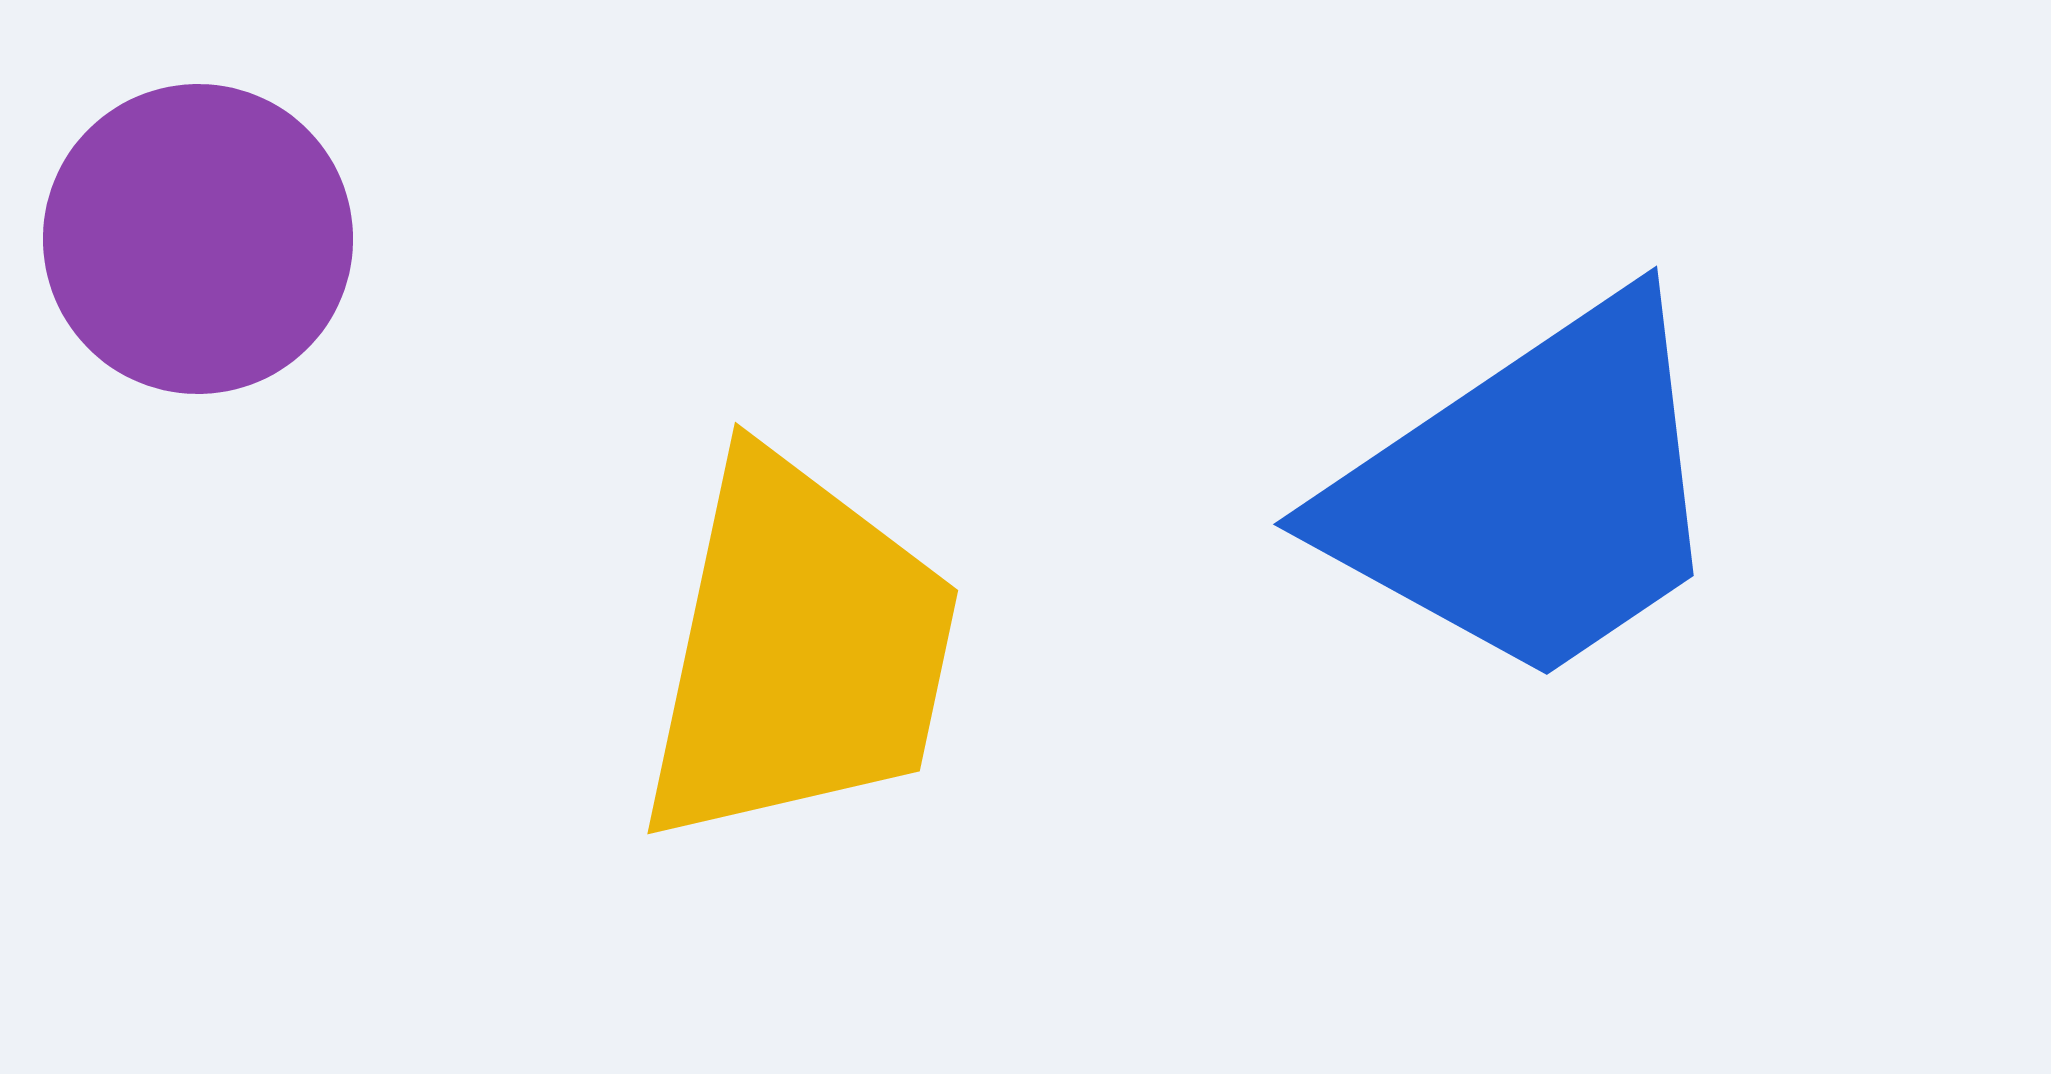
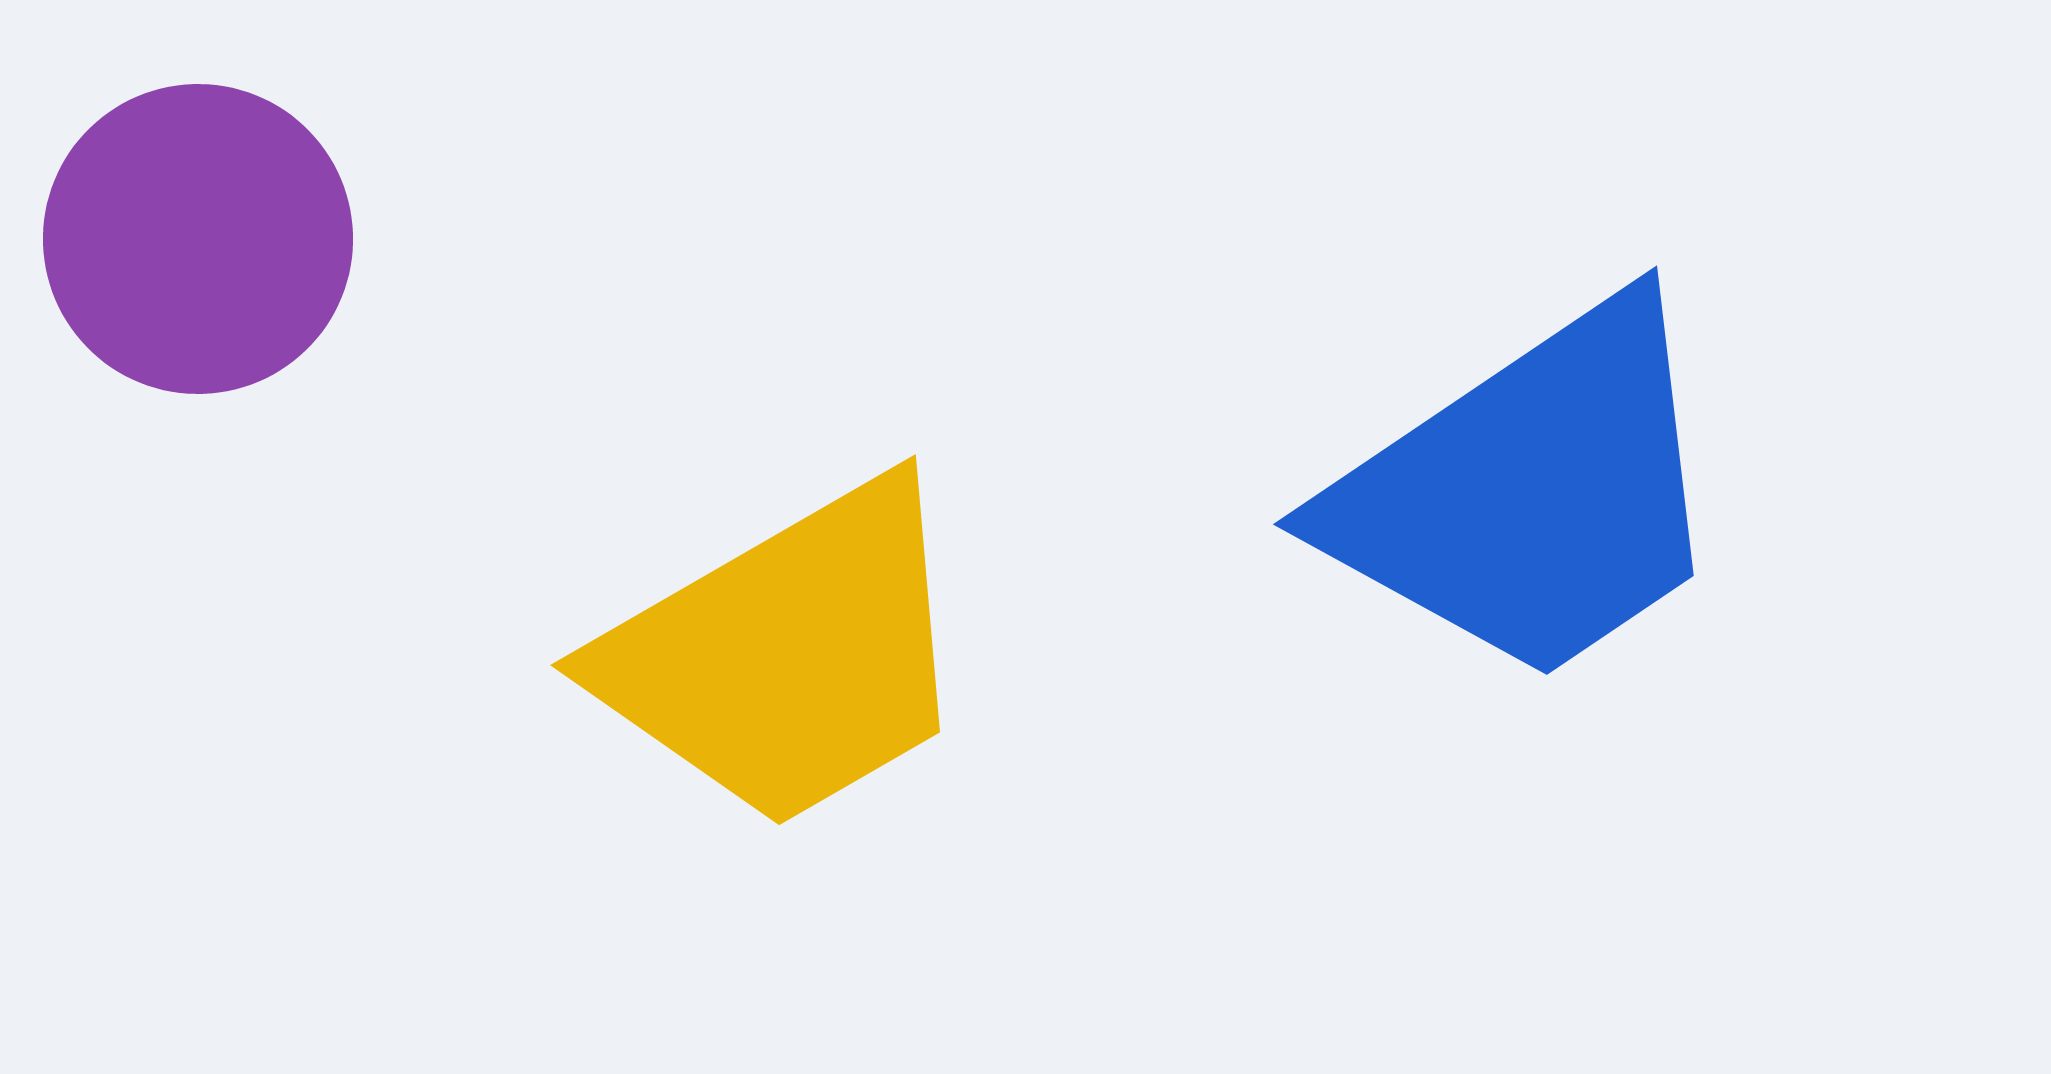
yellow trapezoid: moved 11 px left, 4 px down; rotated 48 degrees clockwise
